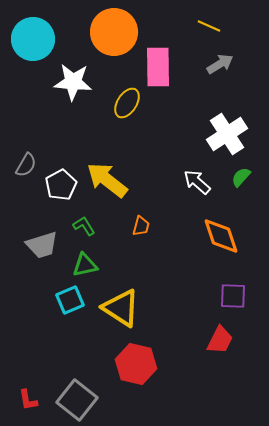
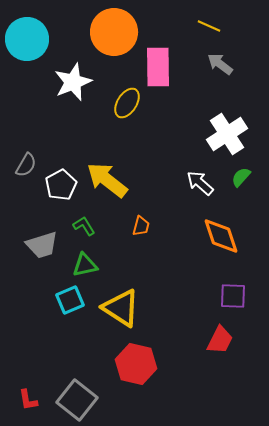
cyan circle: moved 6 px left
gray arrow: rotated 112 degrees counterclockwise
white star: rotated 27 degrees counterclockwise
white arrow: moved 3 px right, 1 px down
